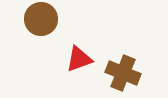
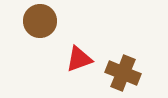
brown circle: moved 1 px left, 2 px down
